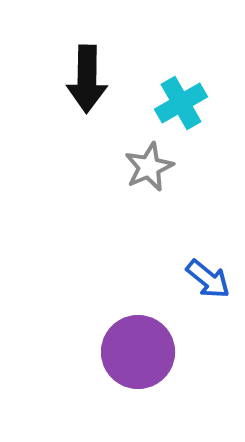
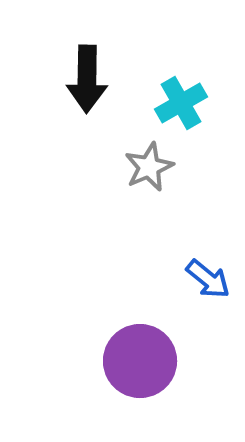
purple circle: moved 2 px right, 9 px down
